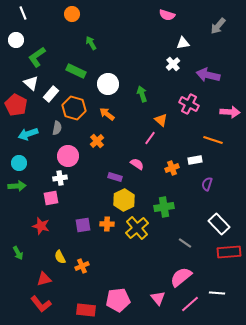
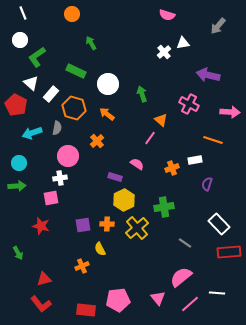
white circle at (16, 40): moved 4 px right
white cross at (173, 64): moved 9 px left, 12 px up
cyan arrow at (28, 134): moved 4 px right, 1 px up
yellow semicircle at (60, 257): moved 40 px right, 8 px up
